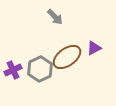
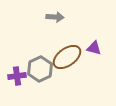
gray arrow: rotated 42 degrees counterclockwise
purple triangle: rotated 42 degrees clockwise
purple cross: moved 4 px right, 6 px down; rotated 18 degrees clockwise
